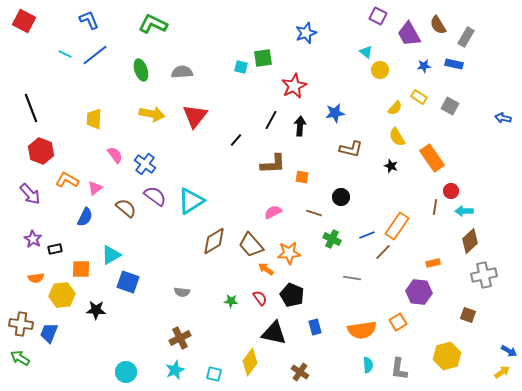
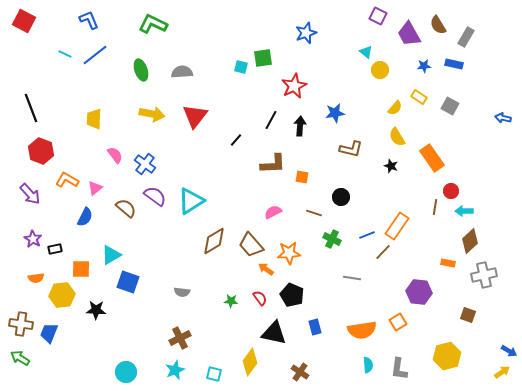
orange rectangle at (433, 263): moved 15 px right; rotated 24 degrees clockwise
